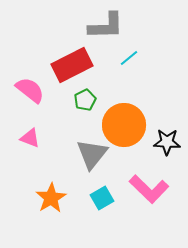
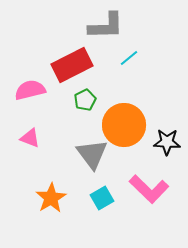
pink semicircle: rotated 52 degrees counterclockwise
gray triangle: rotated 16 degrees counterclockwise
